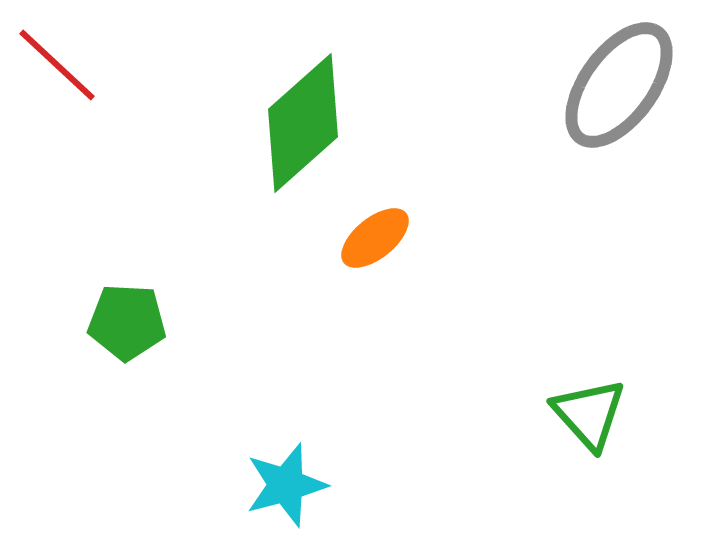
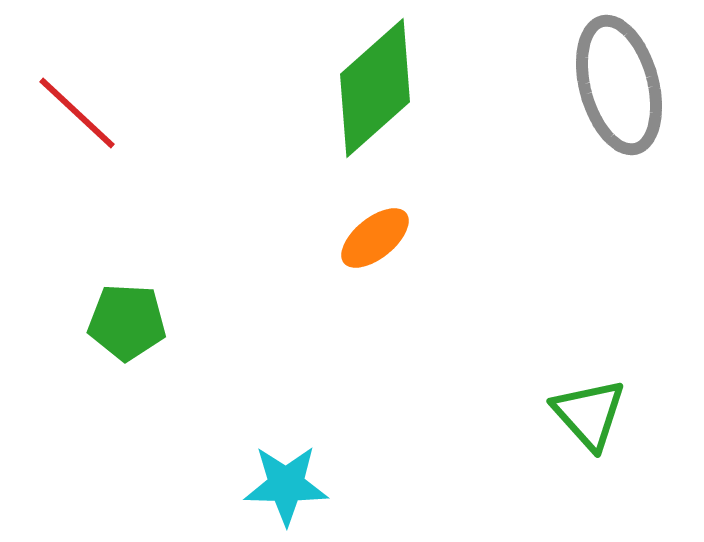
red line: moved 20 px right, 48 px down
gray ellipse: rotated 51 degrees counterclockwise
green diamond: moved 72 px right, 35 px up
cyan star: rotated 16 degrees clockwise
